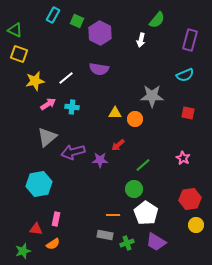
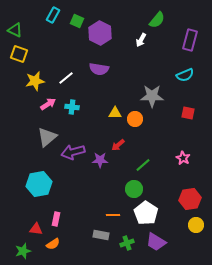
white arrow: rotated 16 degrees clockwise
gray rectangle: moved 4 px left
